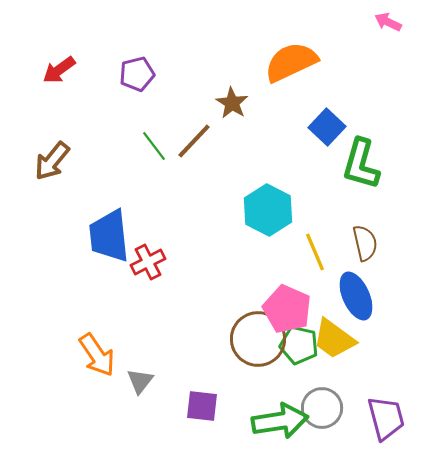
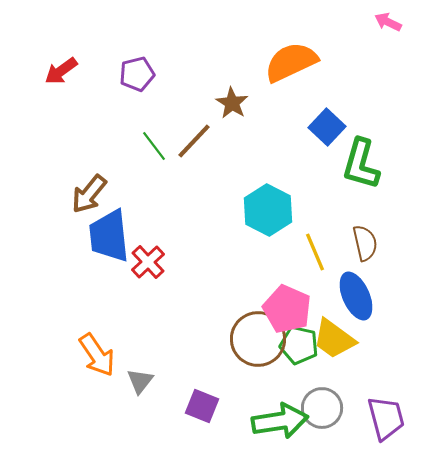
red arrow: moved 2 px right, 1 px down
brown arrow: moved 37 px right, 33 px down
red cross: rotated 16 degrees counterclockwise
purple square: rotated 16 degrees clockwise
